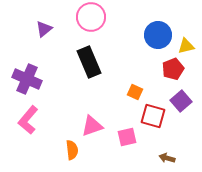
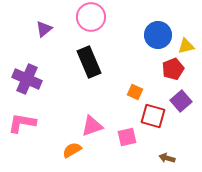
pink L-shape: moved 6 px left, 3 px down; rotated 60 degrees clockwise
orange semicircle: rotated 114 degrees counterclockwise
